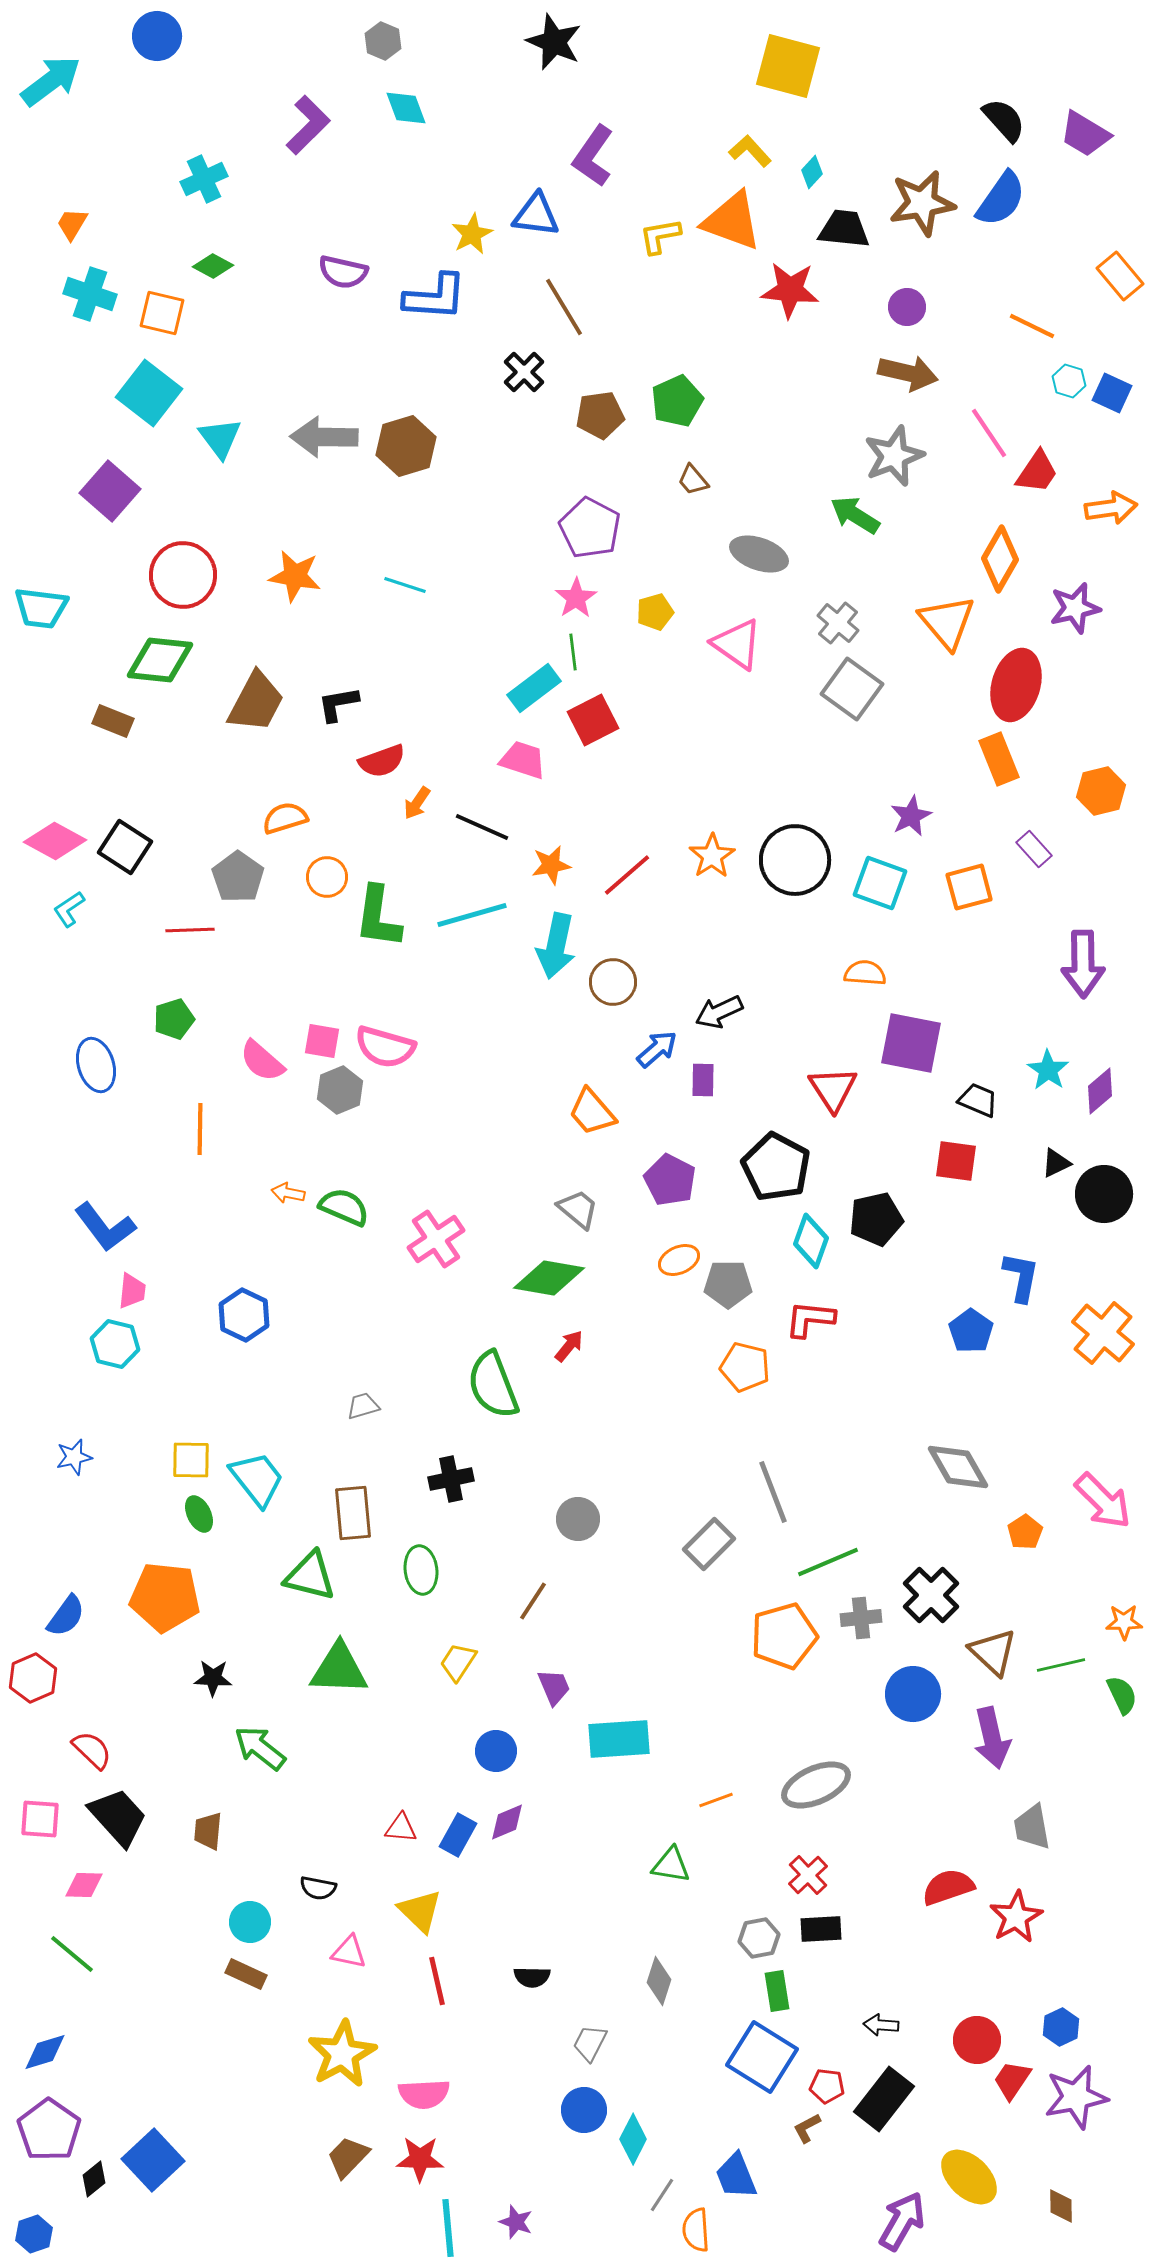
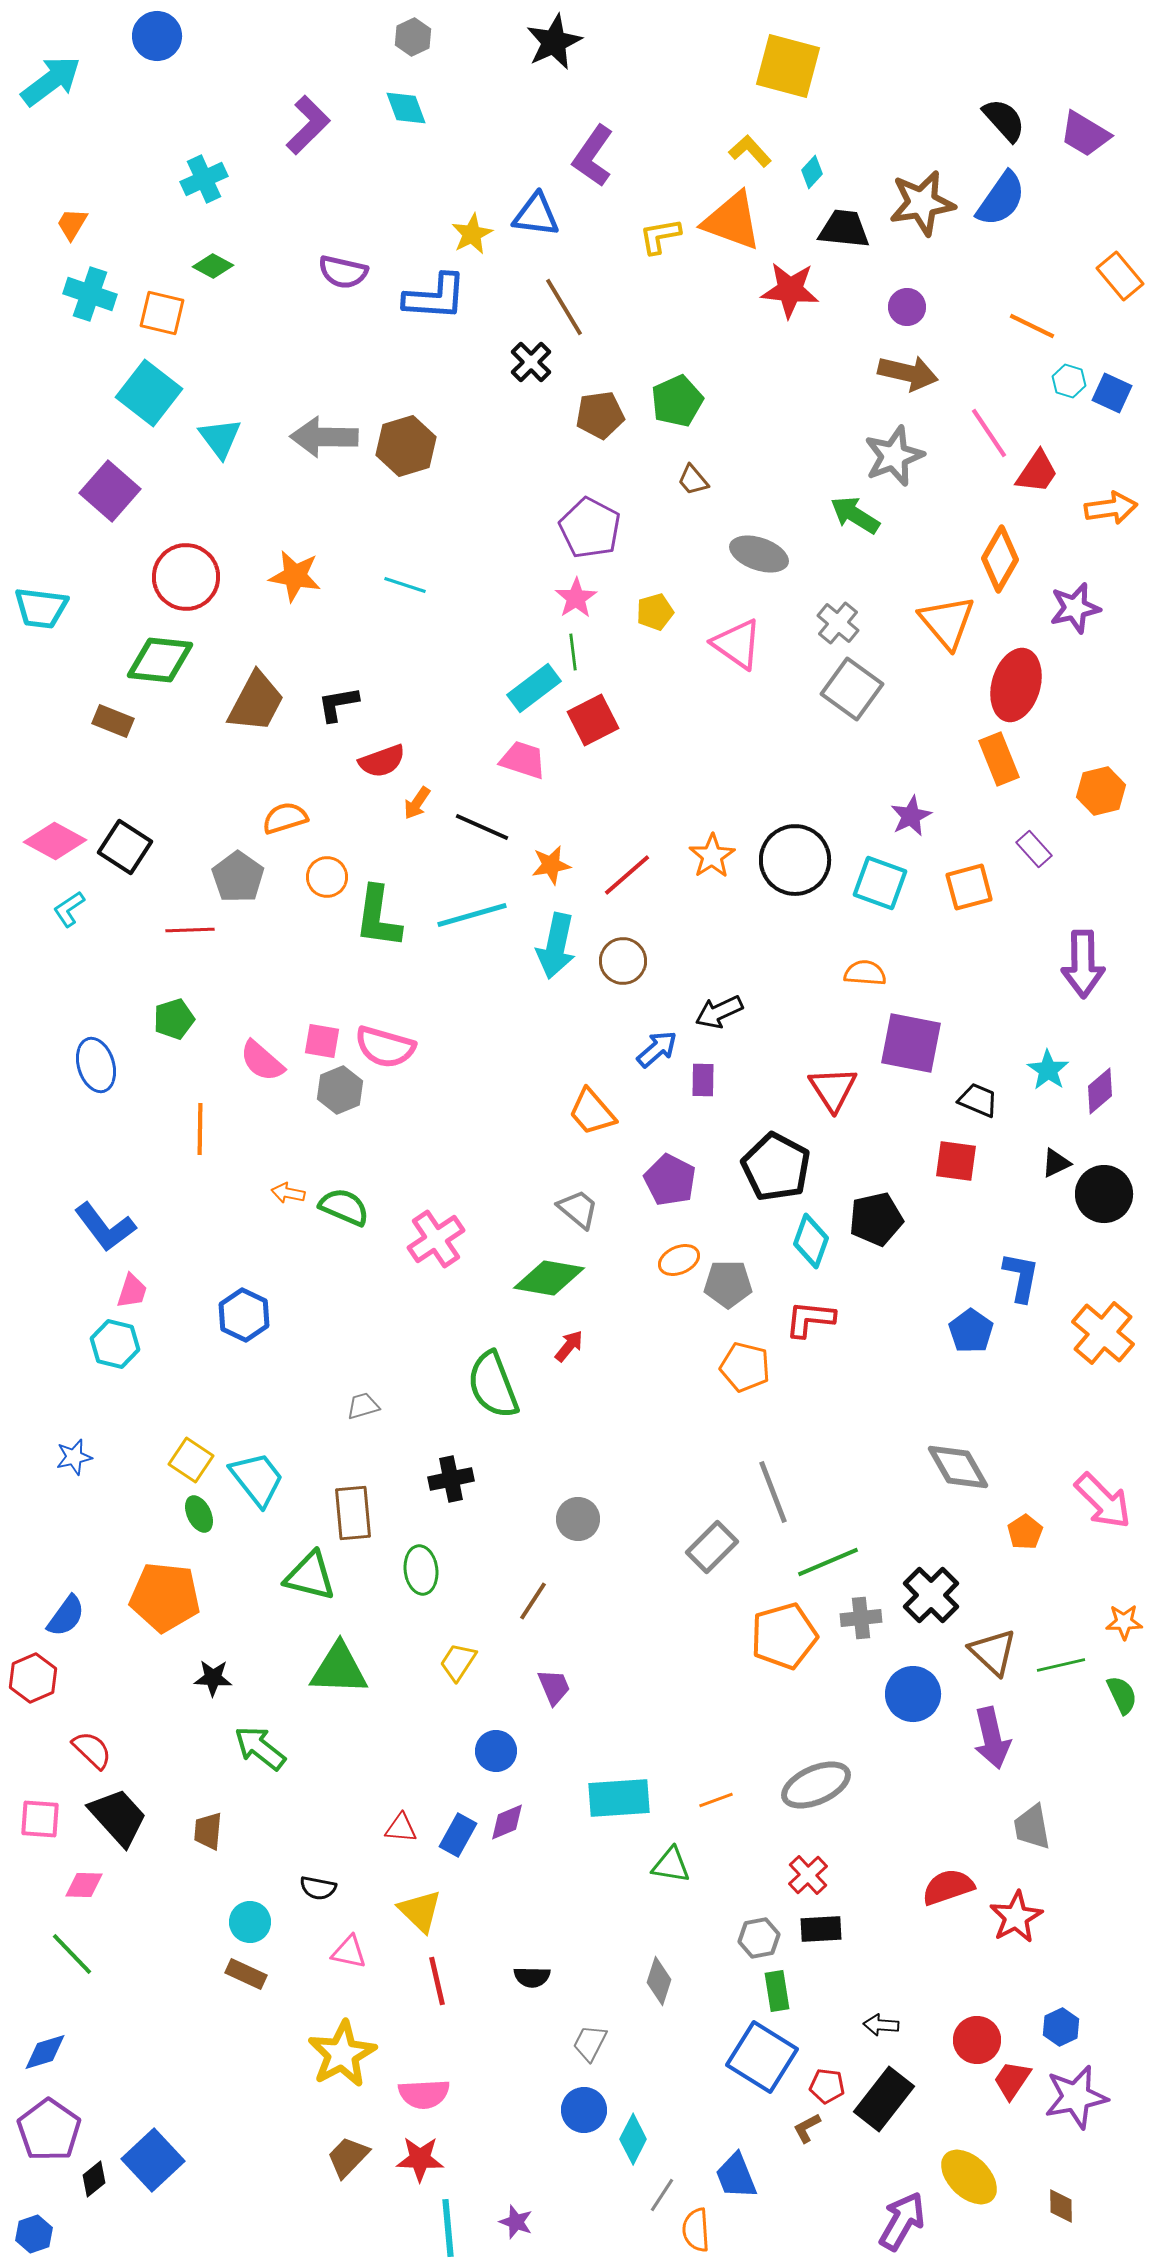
gray hexagon at (383, 41): moved 30 px right, 4 px up; rotated 12 degrees clockwise
black star at (554, 42): rotated 24 degrees clockwise
black cross at (524, 372): moved 7 px right, 10 px up
red circle at (183, 575): moved 3 px right, 2 px down
brown circle at (613, 982): moved 10 px right, 21 px up
pink trapezoid at (132, 1291): rotated 12 degrees clockwise
yellow square at (191, 1460): rotated 33 degrees clockwise
gray rectangle at (709, 1544): moved 3 px right, 3 px down
cyan rectangle at (619, 1739): moved 59 px down
green line at (72, 1954): rotated 6 degrees clockwise
